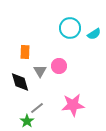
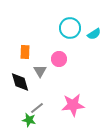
pink circle: moved 7 px up
green star: moved 2 px right, 1 px up; rotated 24 degrees counterclockwise
